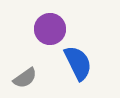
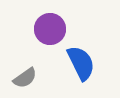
blue semicircle: moved 3 px right
